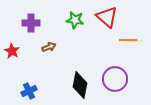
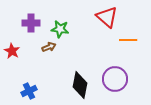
green star: moved 15 px left, 9 px down
